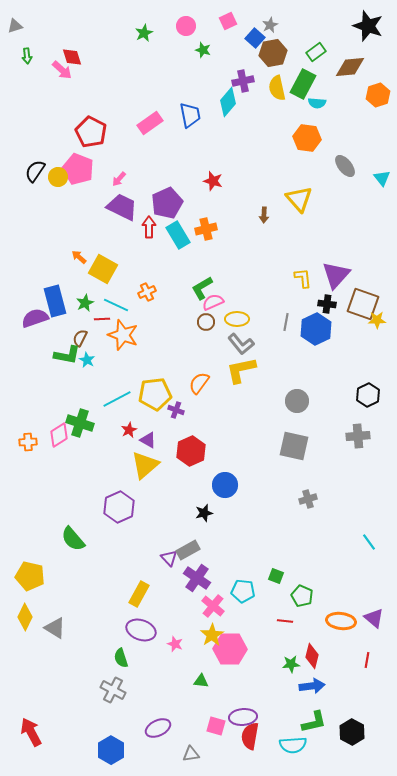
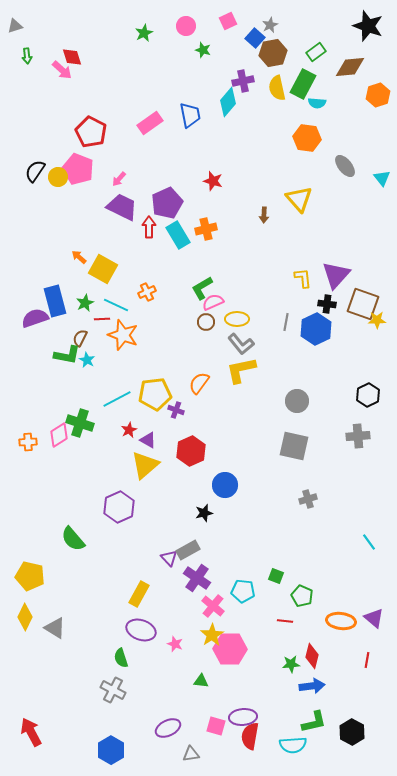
purple ellipse at (158, 728): moved 10 px right
